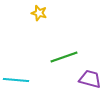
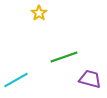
yellow star: rotated 21 degrees clockwise
cyan line: rotated 35 degrees counterclockwise
